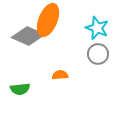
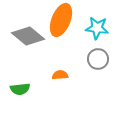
orange ellipse: moved 13 px right
cyan star: rotated 15 degrees counterclockwise
gray diamond: rotated 16 degrees clockwise
gray circle: moved 5 px down
